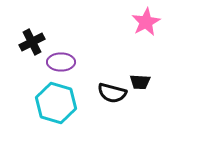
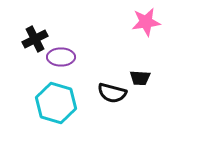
pink star: rotated 20 degrees clockwise
black cross: moved 3 px right, 3 px up
purple ellipse: moved 5 px up
black trapezoid: moved 4 px up
